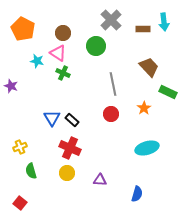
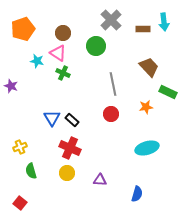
orange pentagon: rotated 25 degrees clockwise
orange star: moved 2 px right, 1 px up; rotated 24 degrees clockwise
